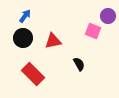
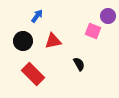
blue arrow: moved 12 px right
black circle: moved 3 px down
